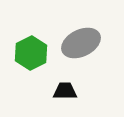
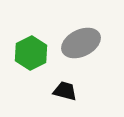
black trapezoid: rotated 15 degrees clockwise
